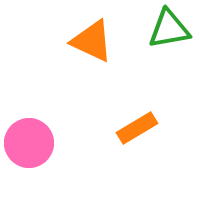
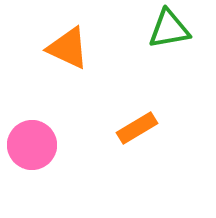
orange triangle: moved 24 px left, 7 px down
pink circle: moved 3 px right, 2 px down
